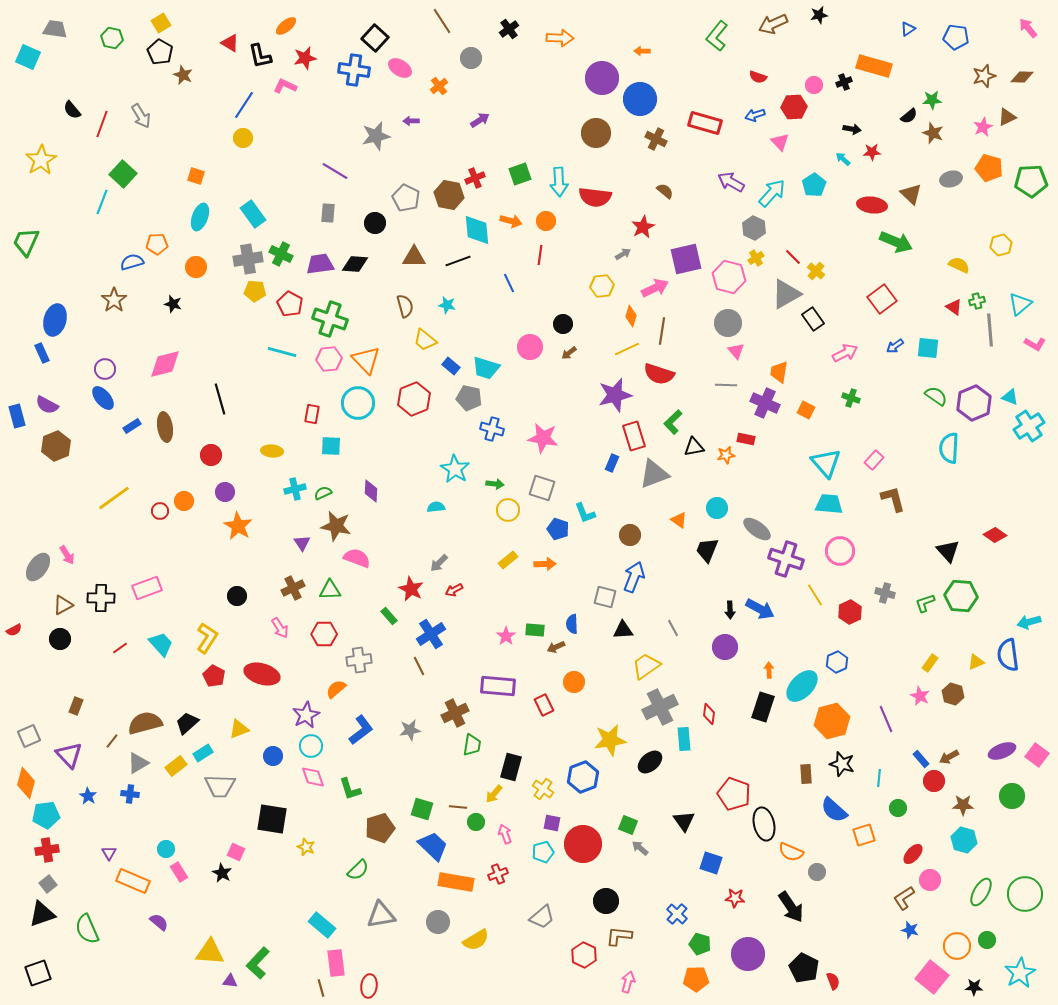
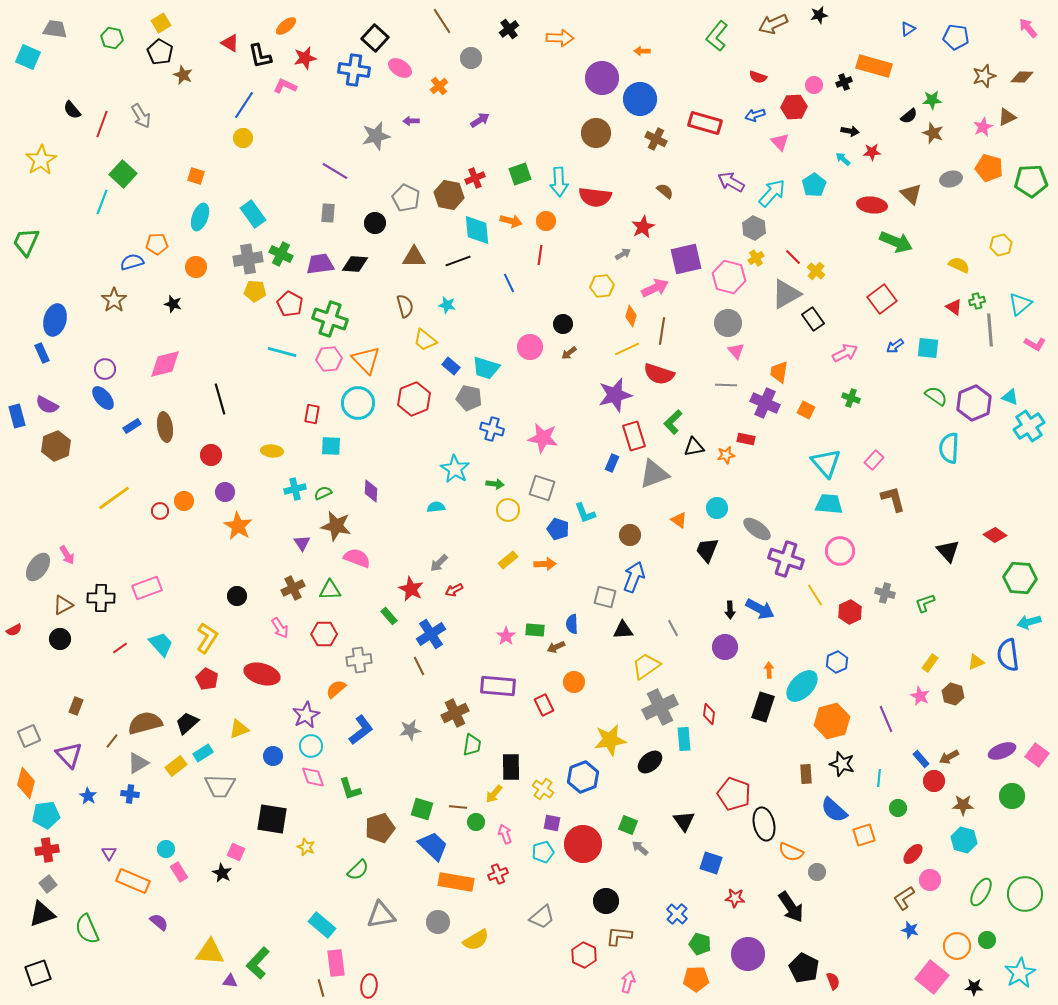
black arrow at (852, 129): moved 2 px left, 2 px down
green hexagon at (961, 596): moved 59 px right, 18 px up
red pentagon at (214, 676): moved 7 px left, 3 px down
black rectangle at (511, 767): rotated 16 degrees counterclockwise
